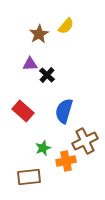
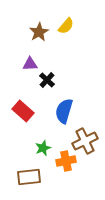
brown star: moved 2 px up
black cross: moved 5 px down
